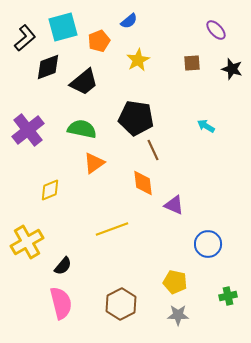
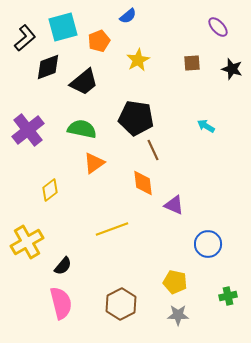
blue semicircle: moved 1 px left, 5 px up
purple ellipse: moved 2 px right, 3 px up
yellow diamond: rotated 15 degrees counterclockwise
